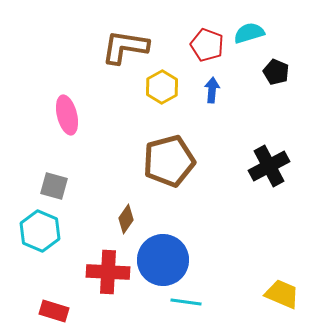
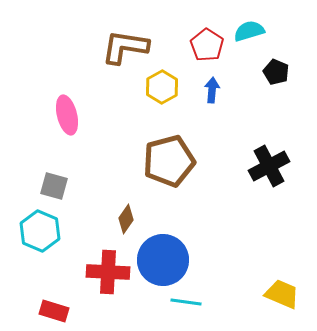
cyan semicircle: moved 2 px up
red pentagon: rotated 12 degrees clockwise
